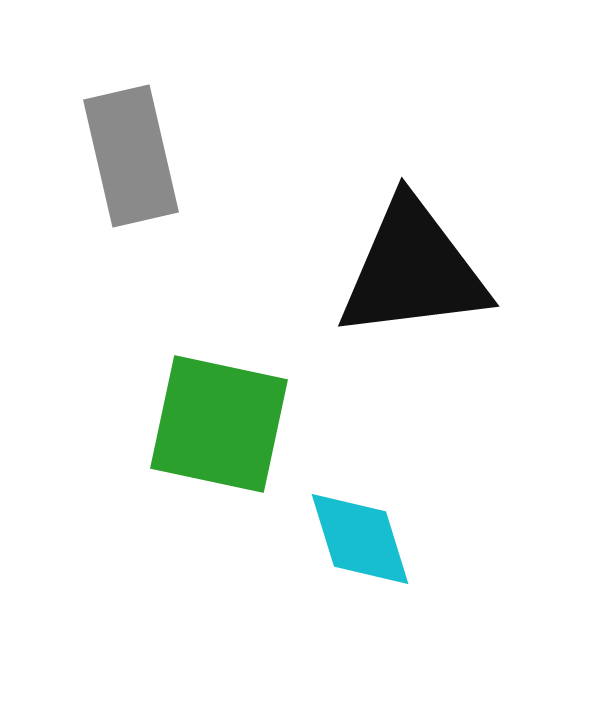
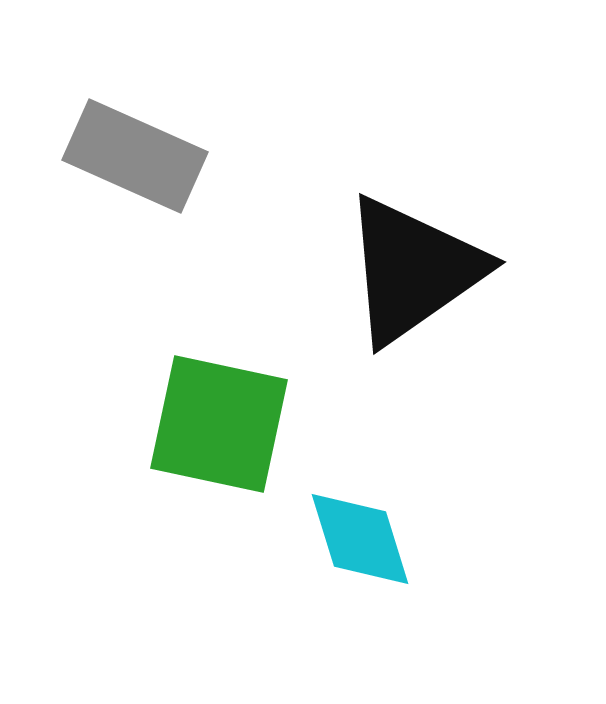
gray rectangle: moved 4 px right; rotated 53 degrees counterclockwise
black triangle: rotated 28 degrees counterclockwise
